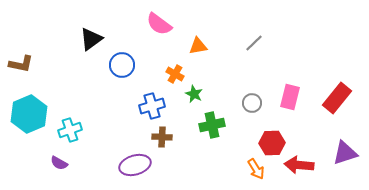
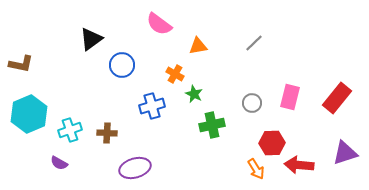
brown cross: moved 55 px left, 4 px up
purple ellipse: moved 3 px down
